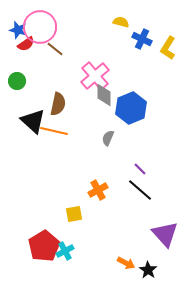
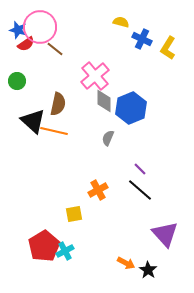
gray diamond: moved 6 px down
